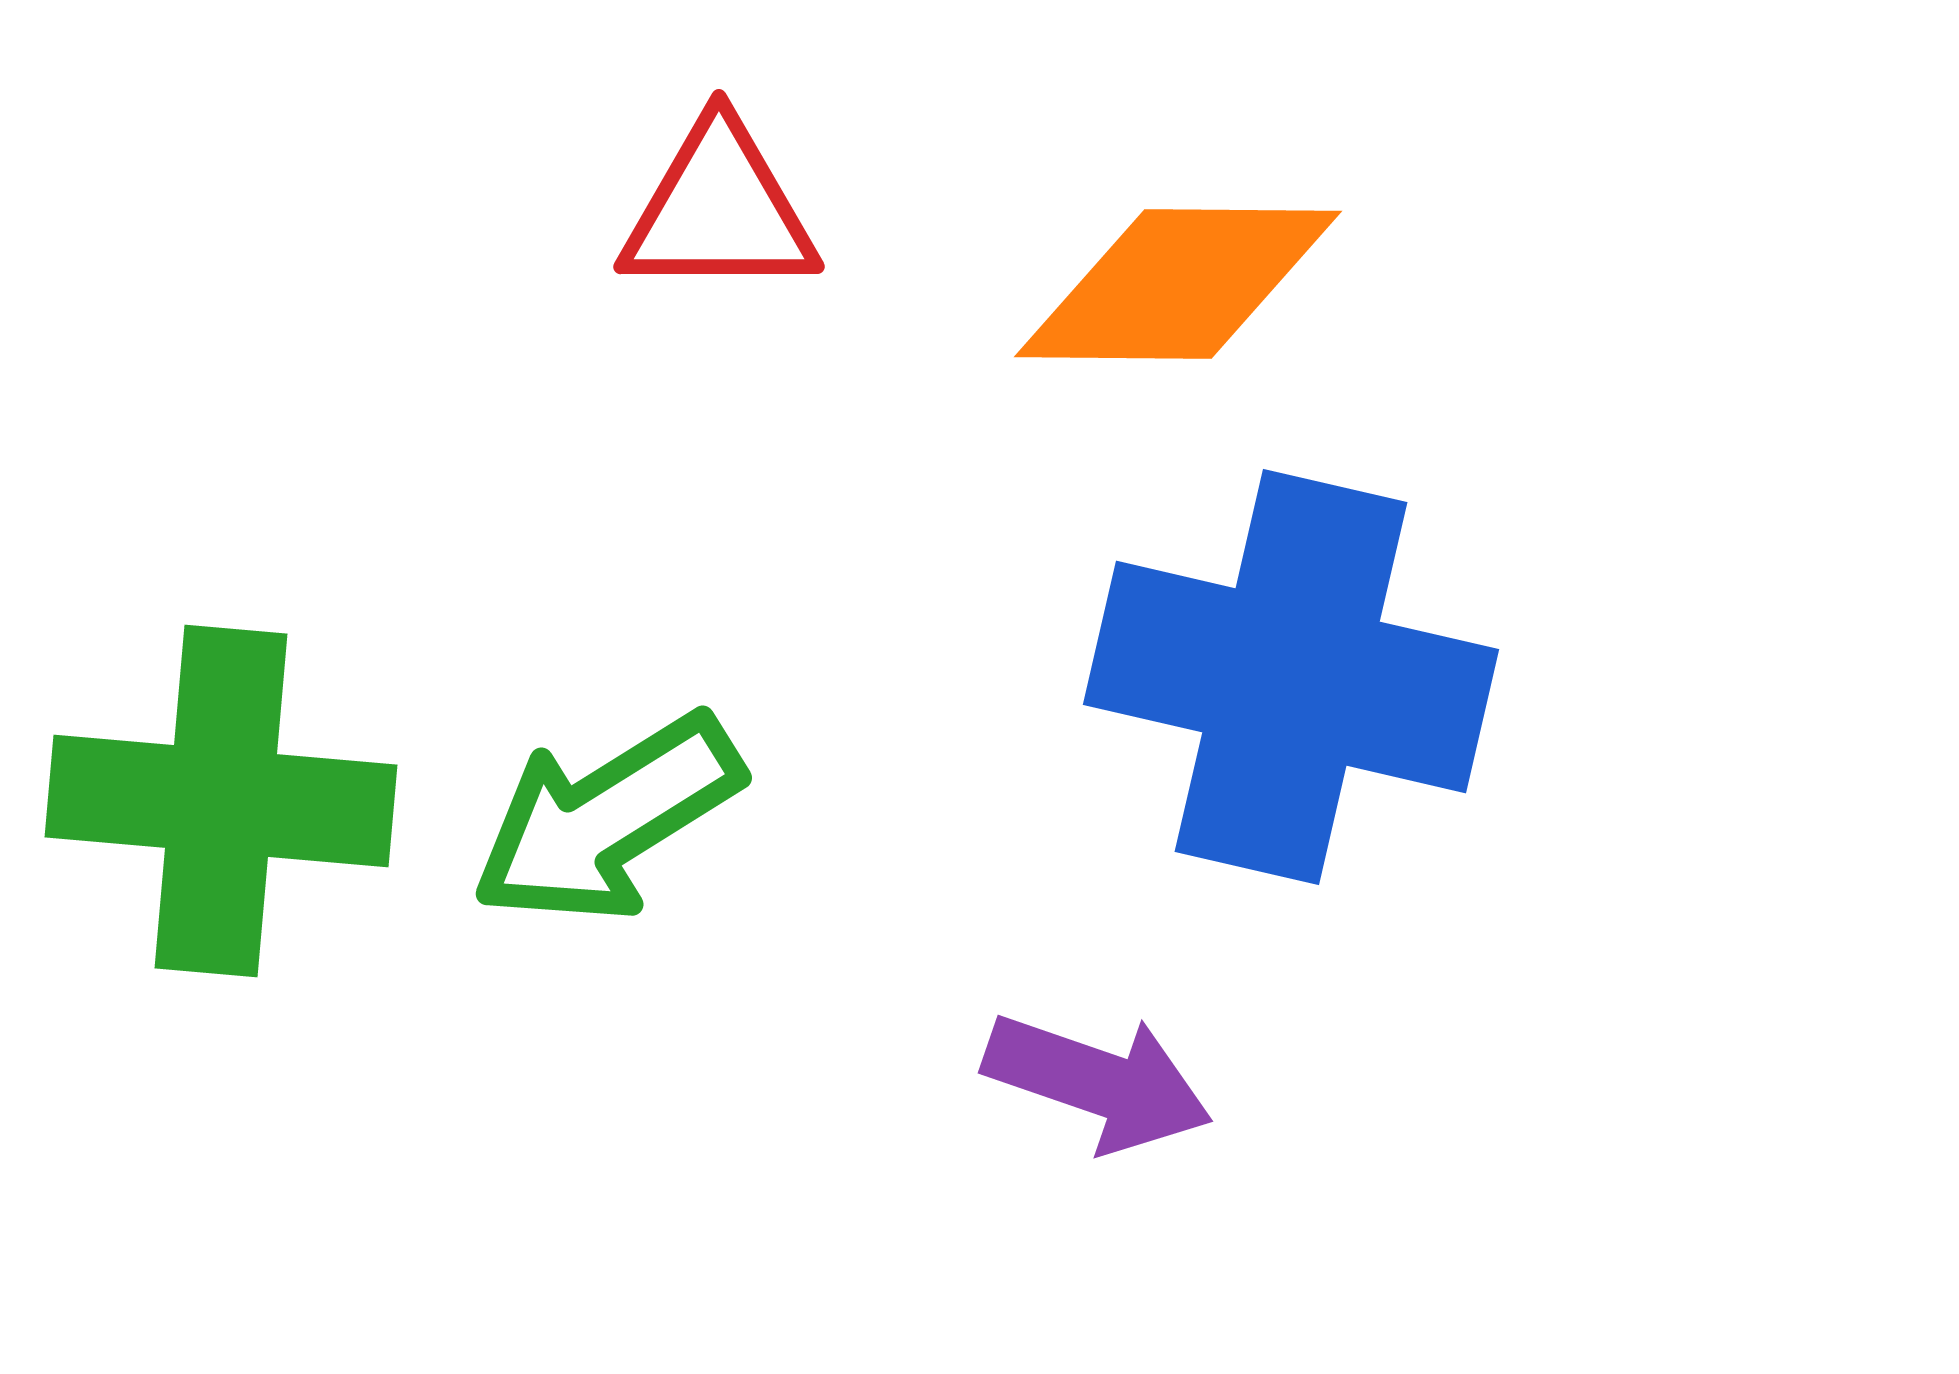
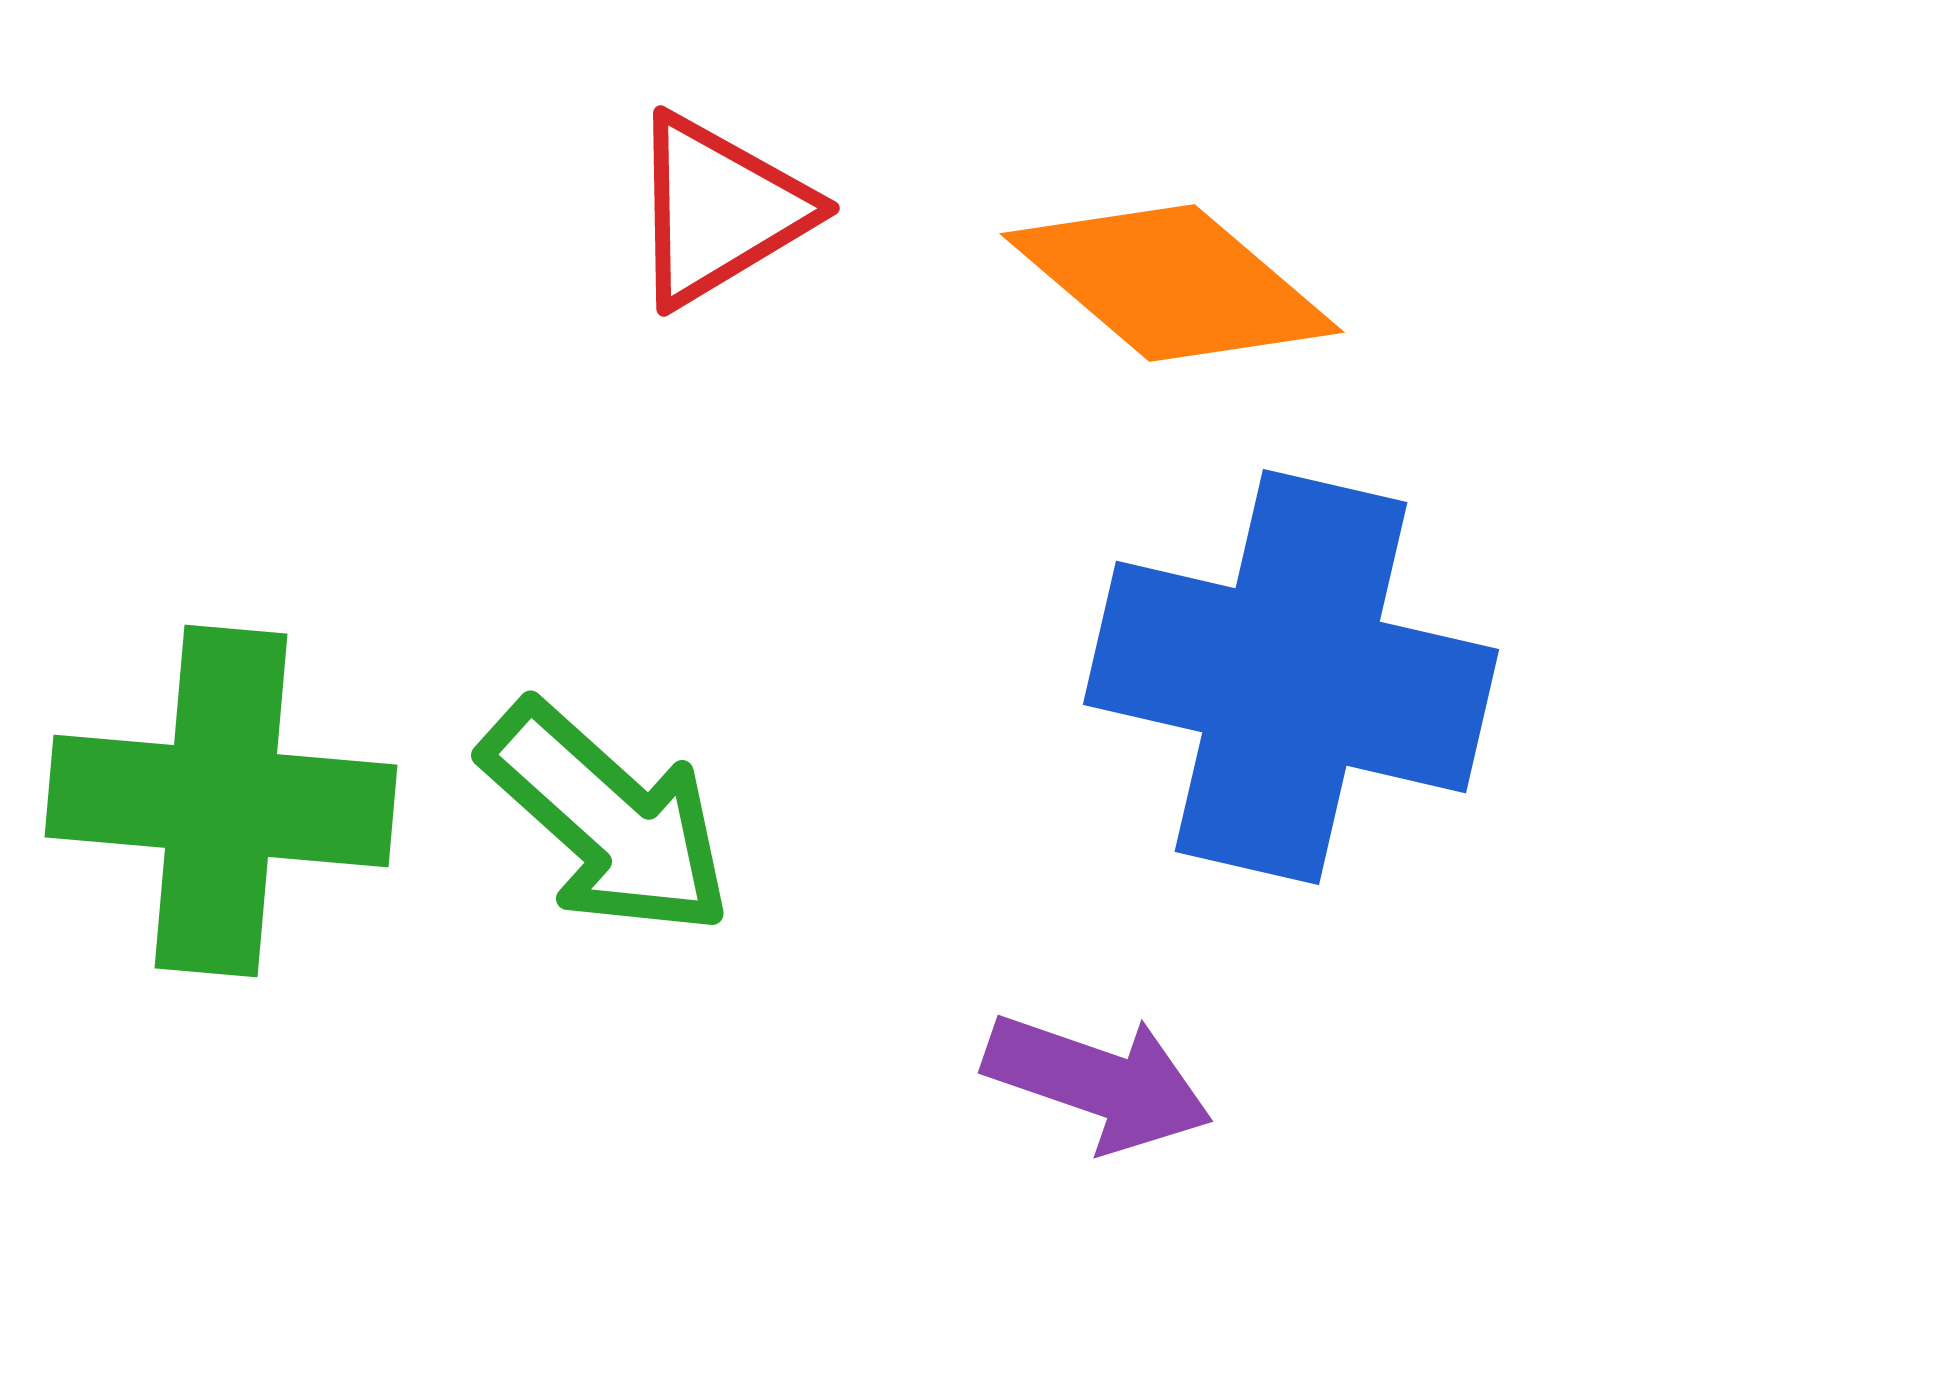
red triangle: rotated 31 degrees counterclockwise
orange diamond: moved 6 px left, 1 px up; rotated 40 degrees clockwise
green arrow: rotated 106 degrees counterclockwise
